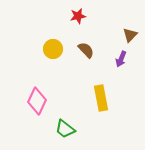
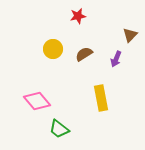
brown semicircle: moved 2 px left, 4 px down; rotated 78 degrees counterclockwise
purple arrow: moved 5 px left
pink diamond: rotated 64 degrees counterclockwise
green trapezoid: moved 6 px left
